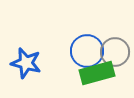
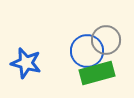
gray circle: moved 9 px left, 12 px up
